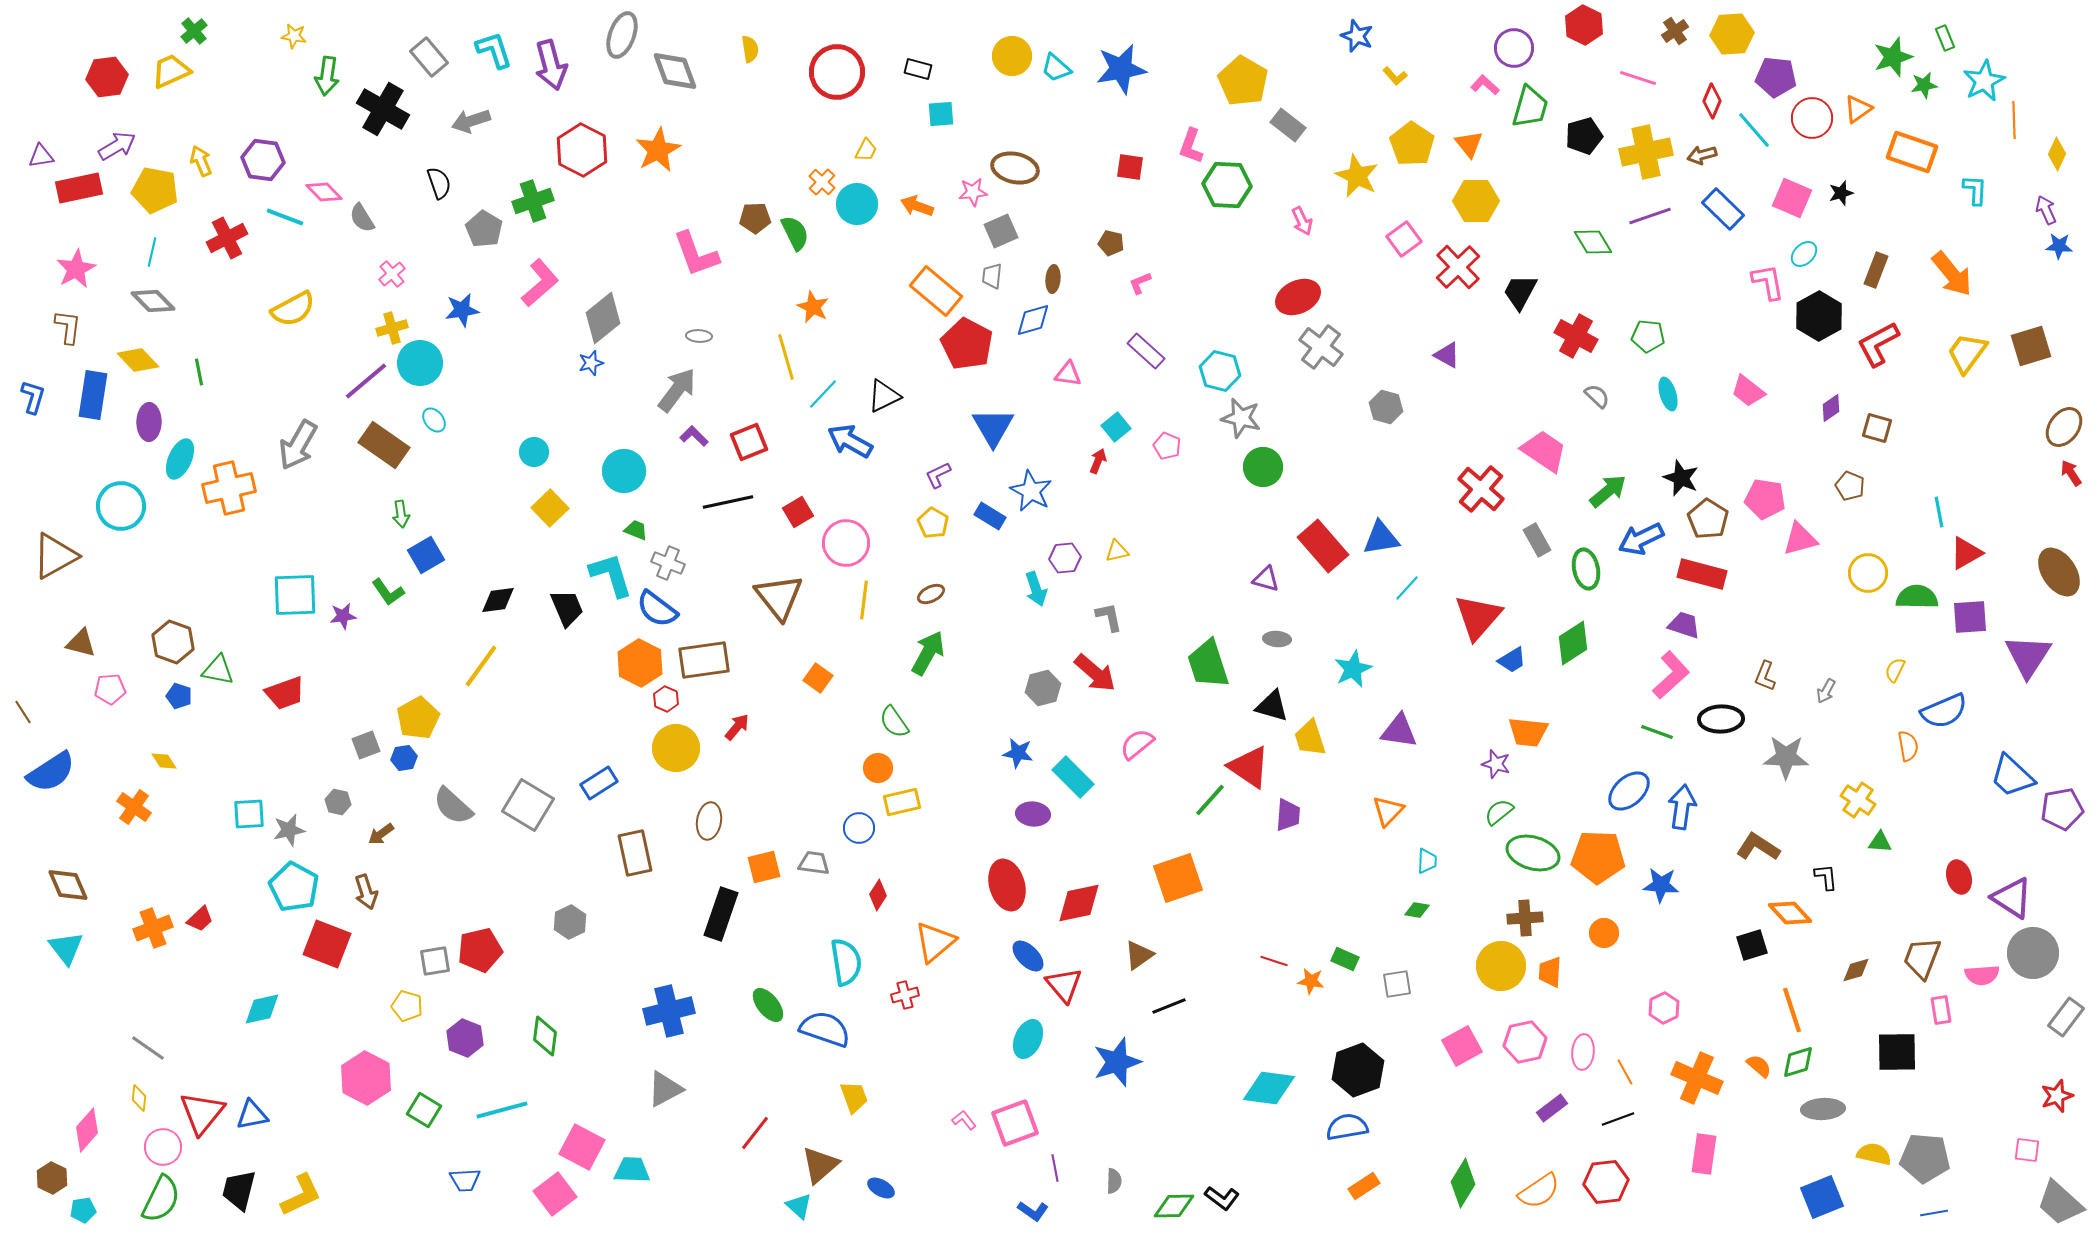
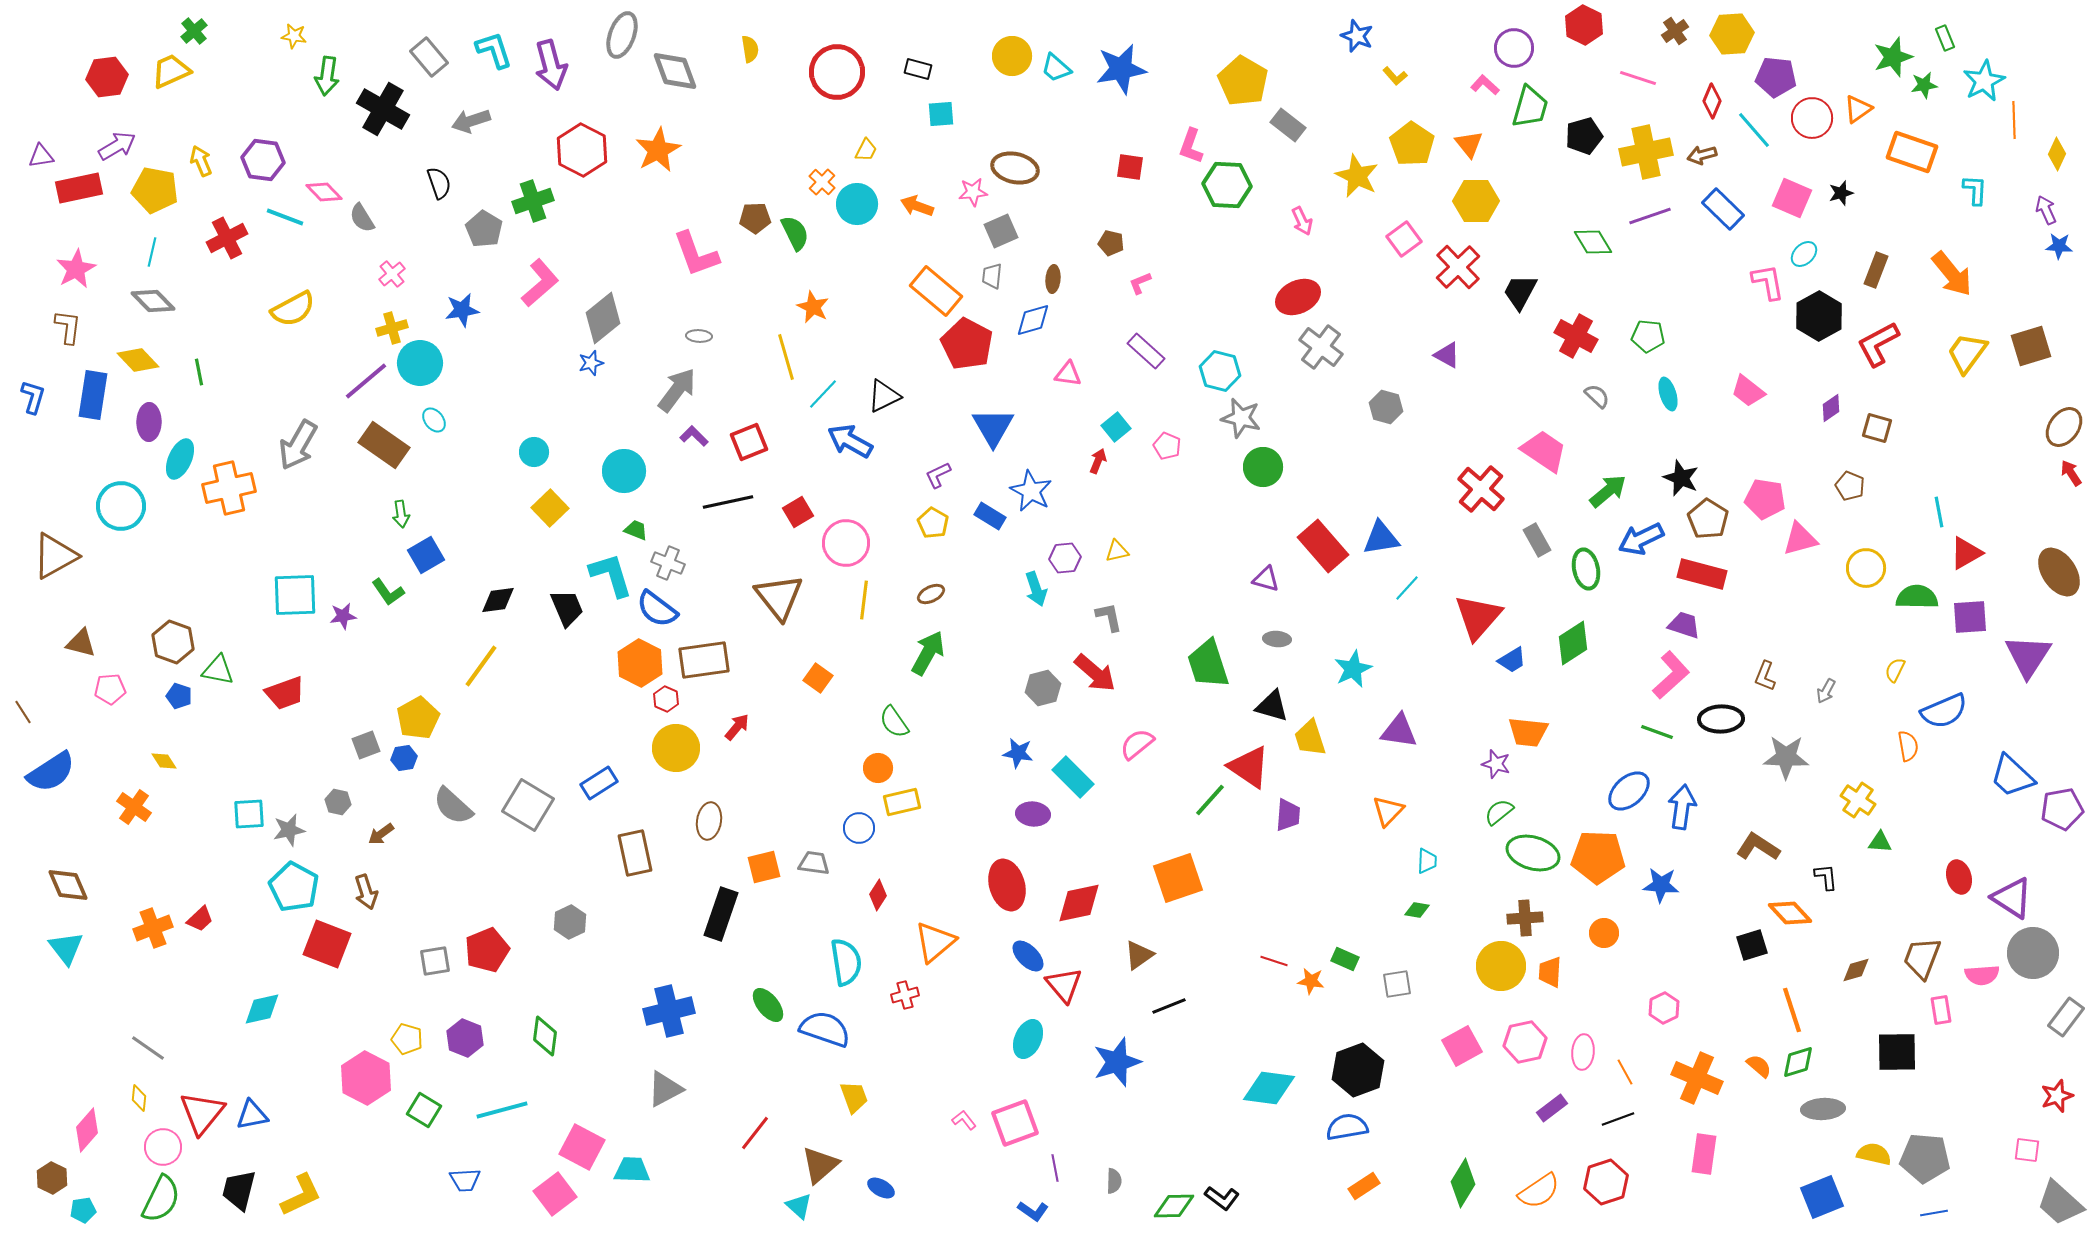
yellow circle at (1868, 573): moved 2 px left, 5 px up
red pentagon at (480, 950): moved 7 px right; rotated 9 degrees counterclockwise
yellow pentagon at (407, 1006): moved 33 px down
red hexagon at (1606, 1182): rotated 12 degrees counterclockwise
